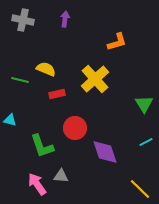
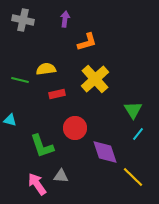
orange L-shape: moved 30 px left
yellow semicircle: rotated 30 degrees counterclockwise
green triangle: moved 11 px left, 6 px down
cyan line: moved 8 px left, 8 px up; rotated 24 degrees counterclockwise
yellow line: moved 7 px left, 12 px up
